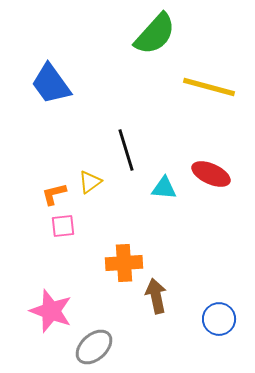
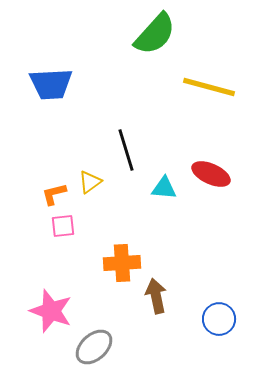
blue trapezoid: rotated 57 degrees counterclockwise
orange cross: moved 2 px left
